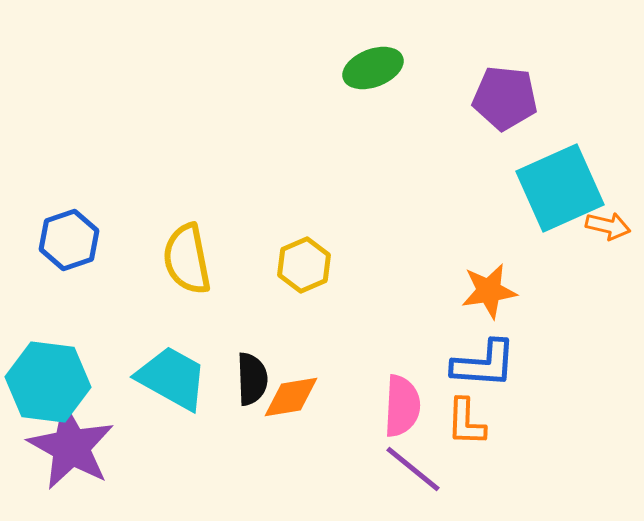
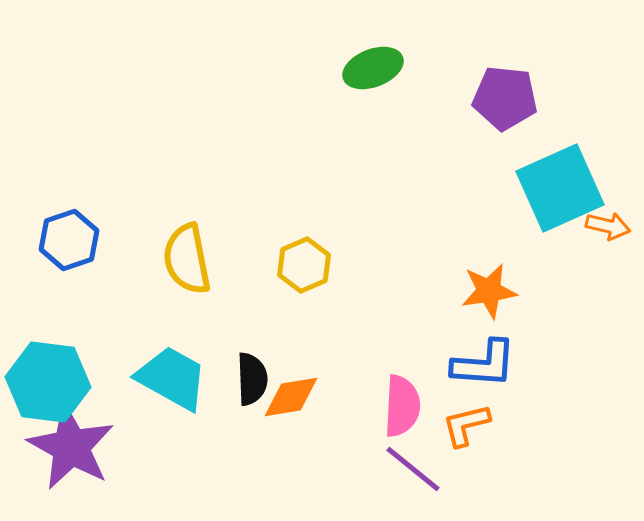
orange L-shape: moved 3 px down; rotated 74 degrees clockwise
